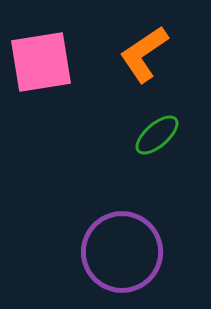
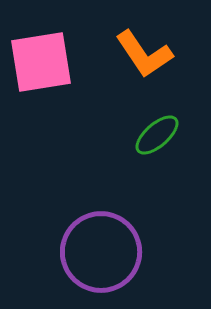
orange L-shape: rotated 90 degrees counterclockwise
purple circle: moved 21 px left
